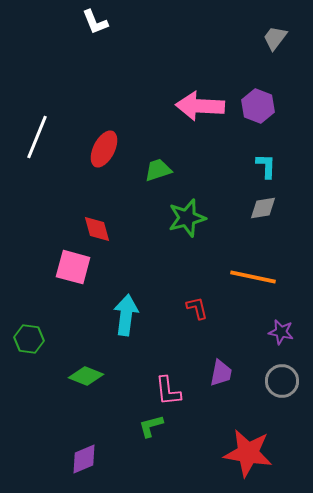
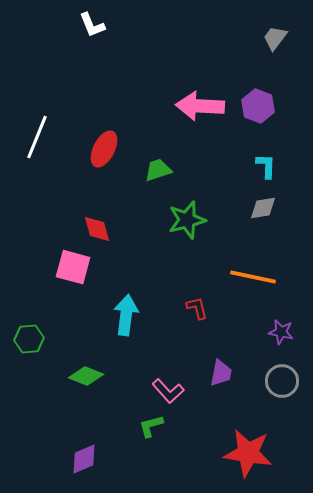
white L-shape: moved 3 px left, 3 px down
green star: moved 2 px down
green hexagon: rotated 12 degrees counterclockwise
pink L-shape: rotated 36 degrees counterclockwise
